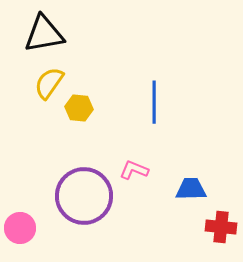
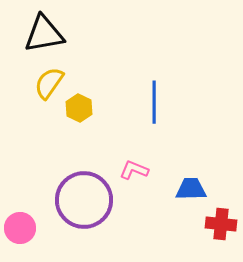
yellow hexagon: rotated 20 degrees clockwise
purple circle: moved 4 px down
red cross: moved 3 px up
